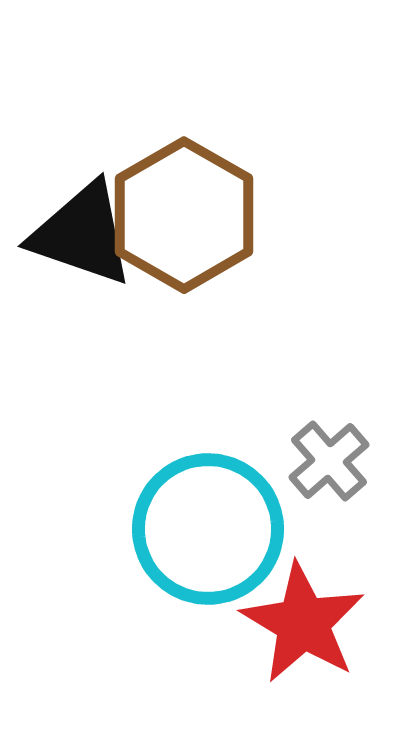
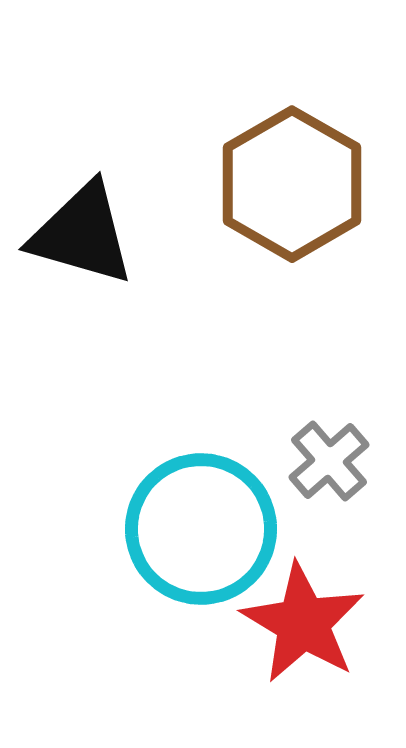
brown hexagon: moved 108 px right, 31 px up
black triangle: rotated 3 degrees counterclockwise
cyan circle: moved 7 px left
